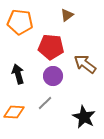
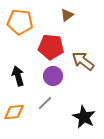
brown arrow: moved 2 px left, 3 px up
black arrow: moved 2 px down
orange diamond: rotated 10 degrees counterclockwise
